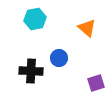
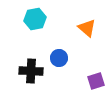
purple square: moved 2 px up
